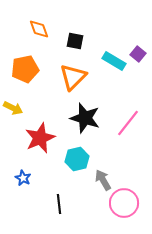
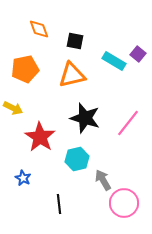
orange triangle: moved 1 px left, 2 px up; rotated 32 degrees clockwise
red star: moved 1 px up; rotated 16 degrees counterclockwise
